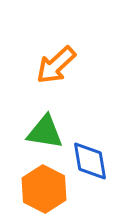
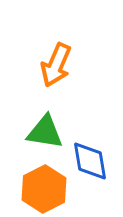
orange arrow: rotated 24 degrees counterclockwise
orange hexagon: rotated 6 degrees clockwise
